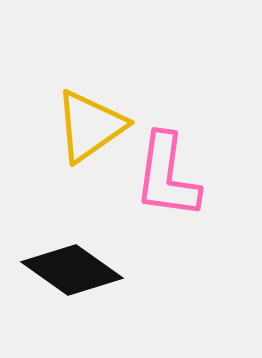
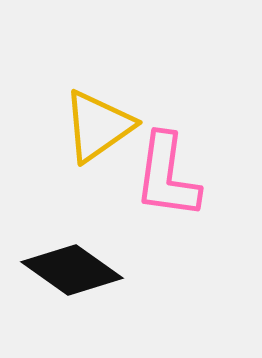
yellow triangle: moved 8 px right
